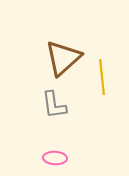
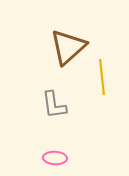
brown triangle: moved 5 px right, 11 px up
